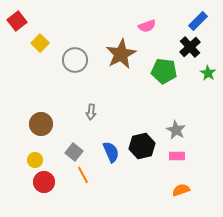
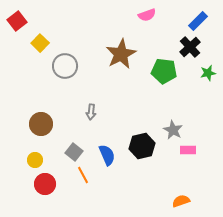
pink semicircle: moved 11 px up
gray circle: moved 10 px left, 6 px down
green star: rotated 28 degrees clockwise
gray star: moved 3 px left
blue semicircle: moved 4 px left, 3 px down
pink rectangle: moved 11 px right, 6 px up
red circle: moved 1 px right, 2 px down
orange semicircle: moved 11 px down
